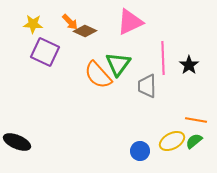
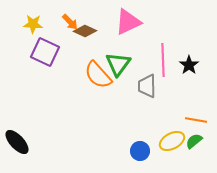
pink triangle: moved 2 px left
pink line: moved 2 px down
black ellipse: rotated 24 degrees clockwise
